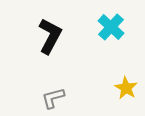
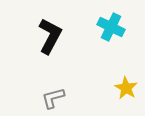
cyan cross: rotated 16 degrees counterclockwise
